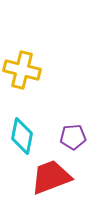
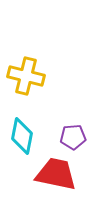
yellow cross: moved 4 px right, 6 px down
red trapezoid: moved 5 px right, 3 px up; rotated 33 degrees clockwise
